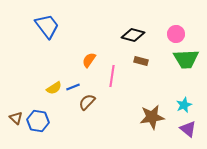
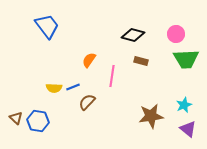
yellow semicircle: rotated 35 degrees clockwise
brown star: moved 1 px left, 1 px up
